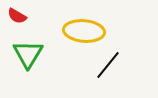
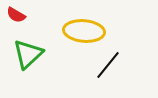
red semicircle: moved 1 px left, 1 px up
green triangle: rotated 16 degrees clockwise
